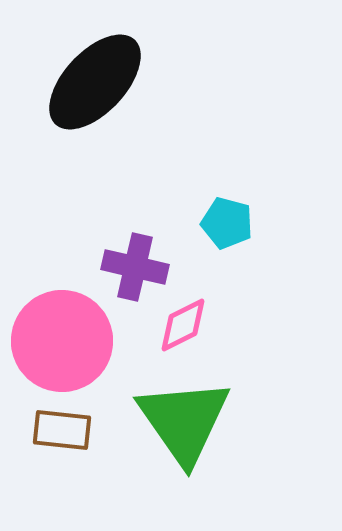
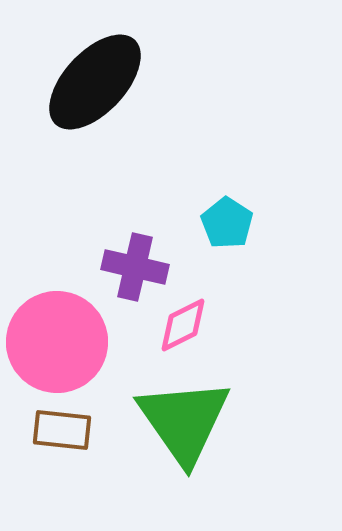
cyan pentagon: rotated 18 degrees clockwise
pink circle: moved 5 px left, 1 px down
